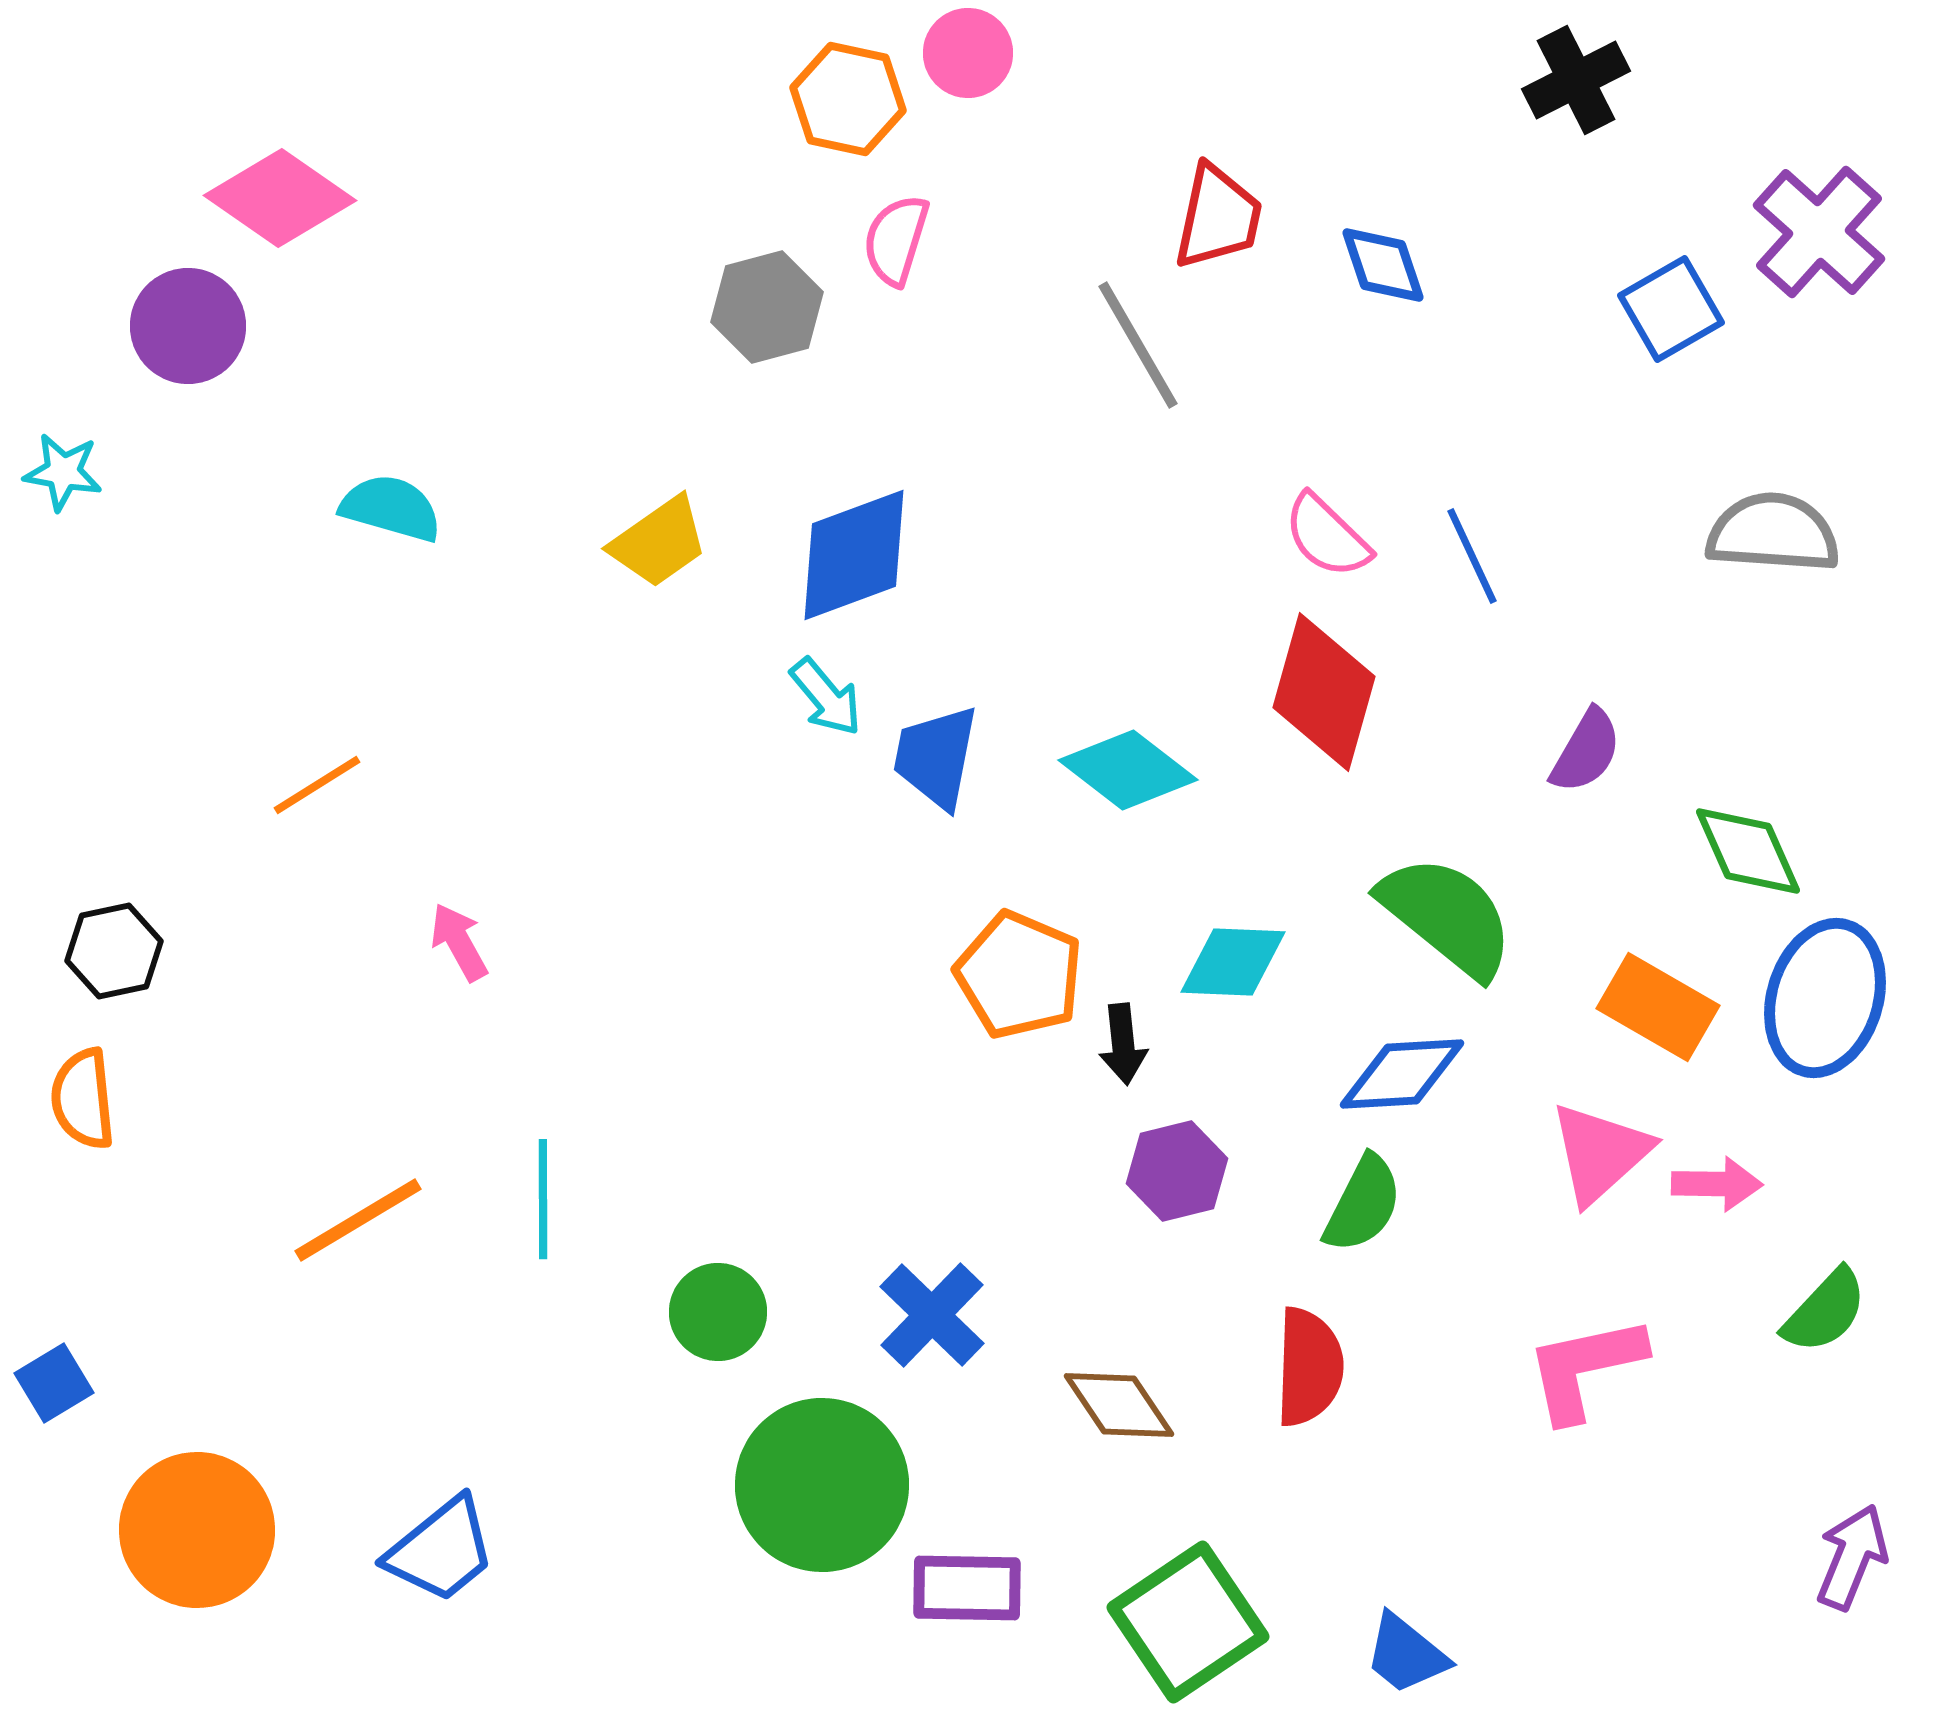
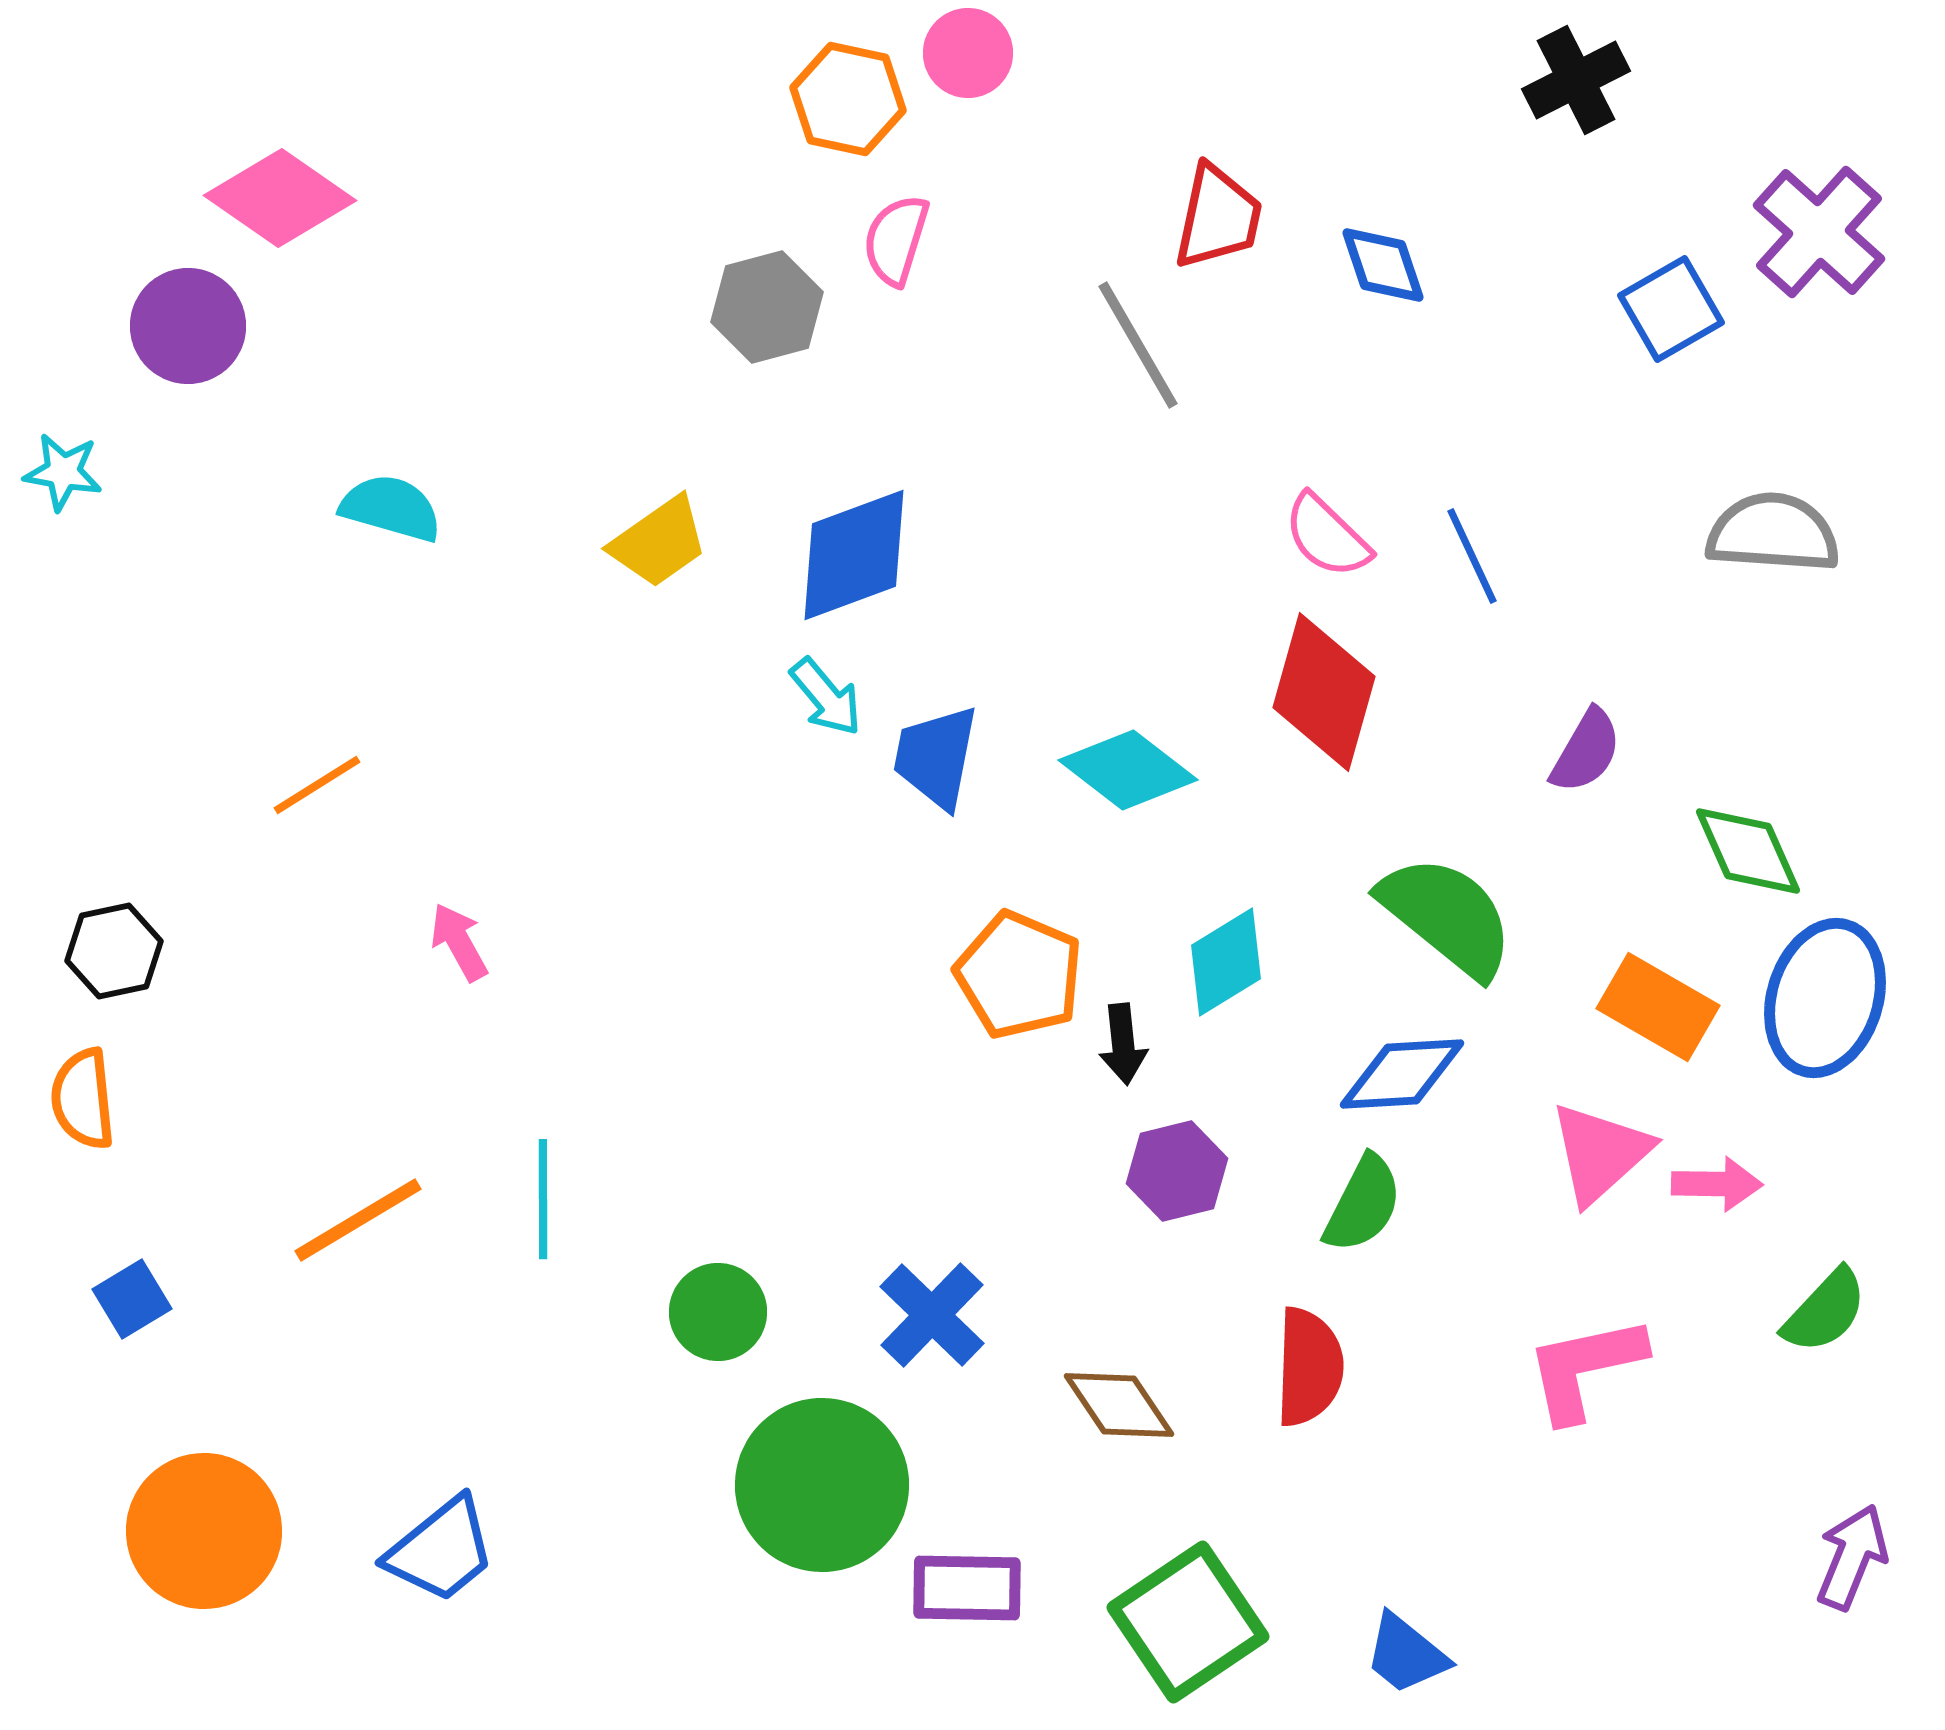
cyan diamond at (1233, 962): moved 7 px left; rotated 34 degrees counterclockwise
blue square at (54, 1383): moved 78 px right, 84 px up
orange circle at (197, 1530): moved 7 px right, 1 px down
